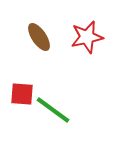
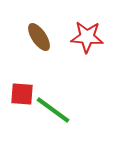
red star: rotated 16 degrees clockwise
